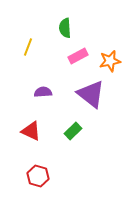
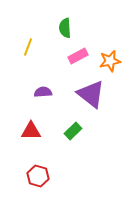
red triangle: rotated 25 degrees counterclockwise
